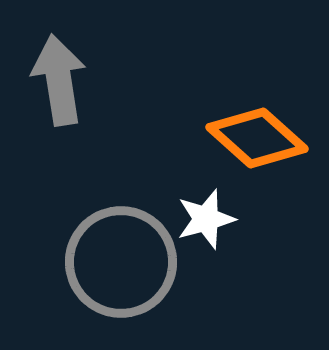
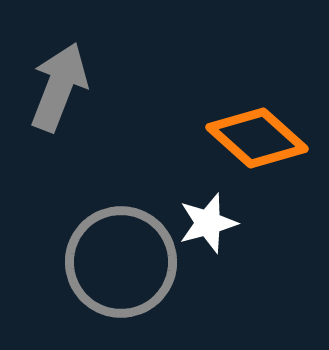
gray arrow: moved 7 px down; rotated 30 degrees clockwise
white star: moved 2 px right, 4 px down
